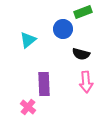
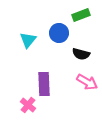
green rectangle: moved 2 px left, 3 px down
blue circle: moved 4 px left, 4 px down
cyan triangle: rotated 12 degrees counterclockwise
pink arrow: moved 1 px right; rotated 55 degrees counterclockwise
pink cross: moved 2 px up
